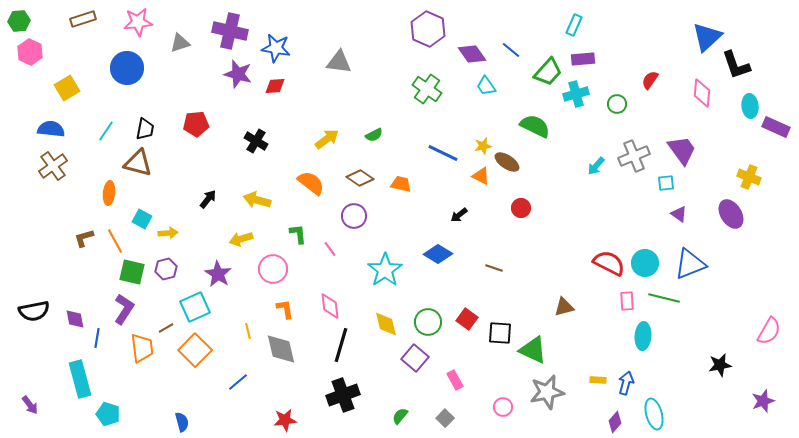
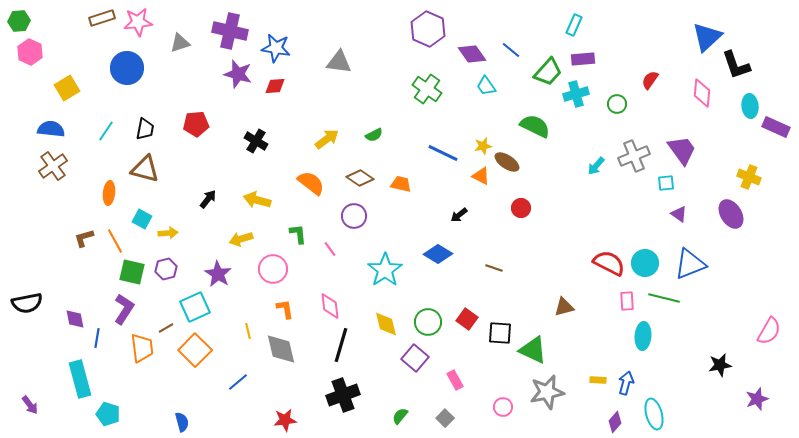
brown rectangle at (83, 19): moved 19 px right, 1 px up
brown triangle at (138, 163): moved 7 px right, 6 px down
black semicircle at (34, 311): moved 7 px left, 8 px up
purple star at (763, 401): moved 6 px left, 2 px up
